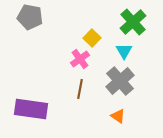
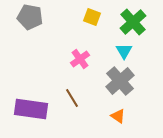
yellow square: moved 21 px up; rotated 24 degrees counterclockwise
brown line: moved 8 px left, 9 px down; rotated 42 degrees counterclockwise
